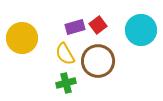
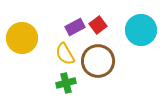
purple rectangle: rotated 12 degrees counterclockwise
